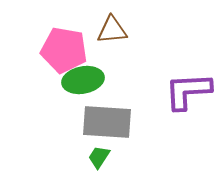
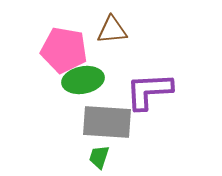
purple L-shape: moved 39 px left
green trapezoid: rotated 15 degrees counterclockwise
